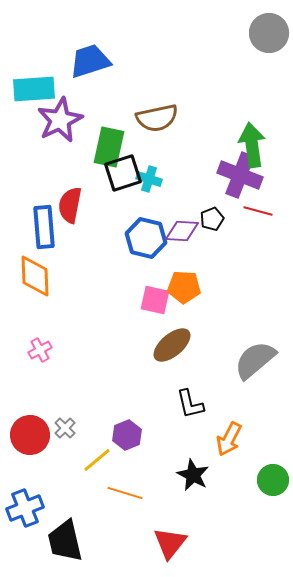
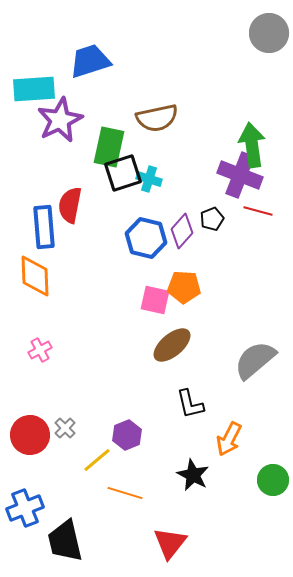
purple diamond: rotated 52 degrees counterclockwise
